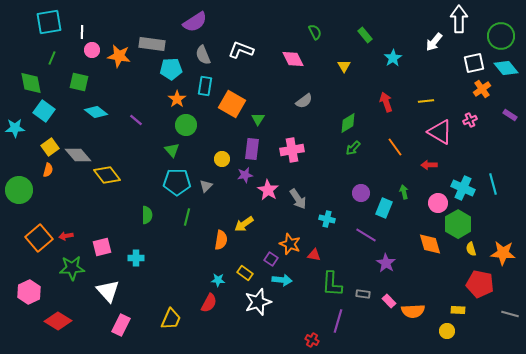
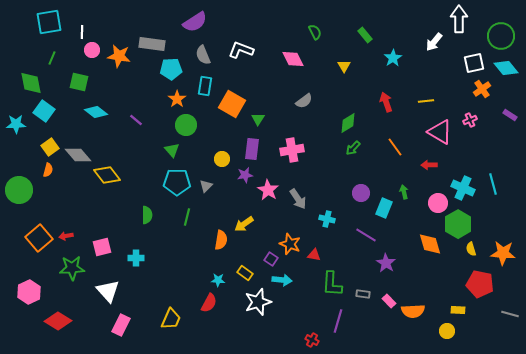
cyan star at (15, 128): moved 1 px right, 4 px up
